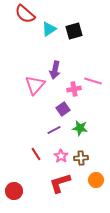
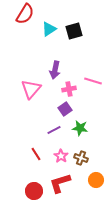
red semicircle: rotated 100 degrees counterclockwise
pink triangle: moved 4 px left, 4 px down
pink cross: moved 5 px left
purple square: moved 2 px right
brown cross: rotated 24 degrees clockwise
red circle: moved 20 px right
